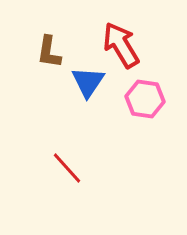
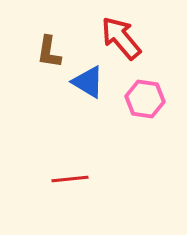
red arrow: moved 7 px up; rotated 9 degrees counterclockwise
blue triangle: rotated 33 degrees counterclockwise
red line: moved 3 px right, 11 px down; rotated 54 degrees counterclockwise
